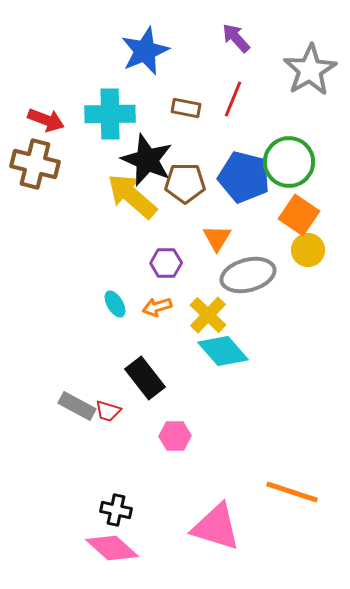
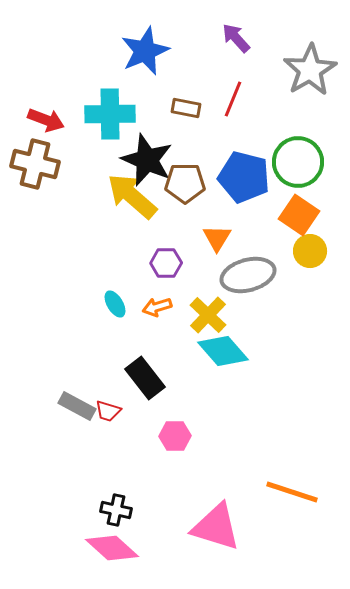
green circle: moved 9 px right
yellow circle: moved 2 px right, 1 px down
